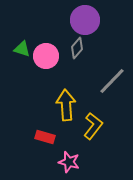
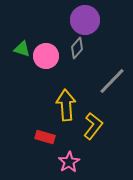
pink star: rotated 25 degrees clockwise
